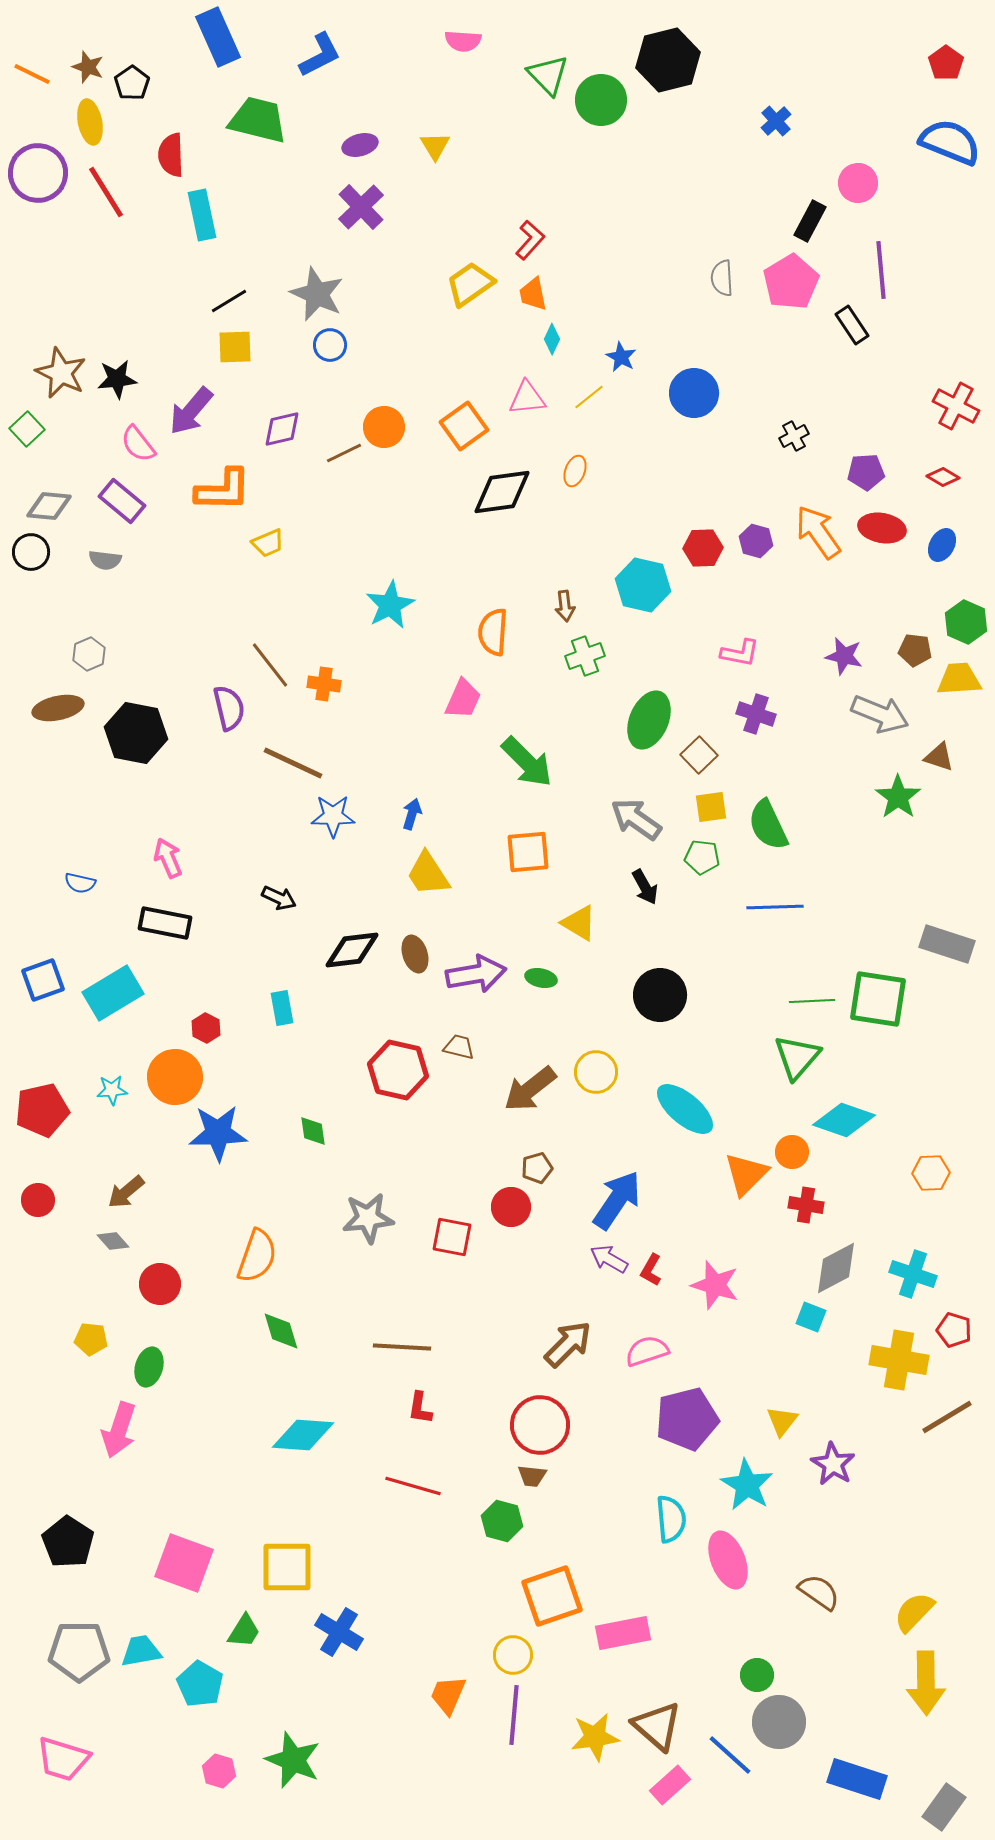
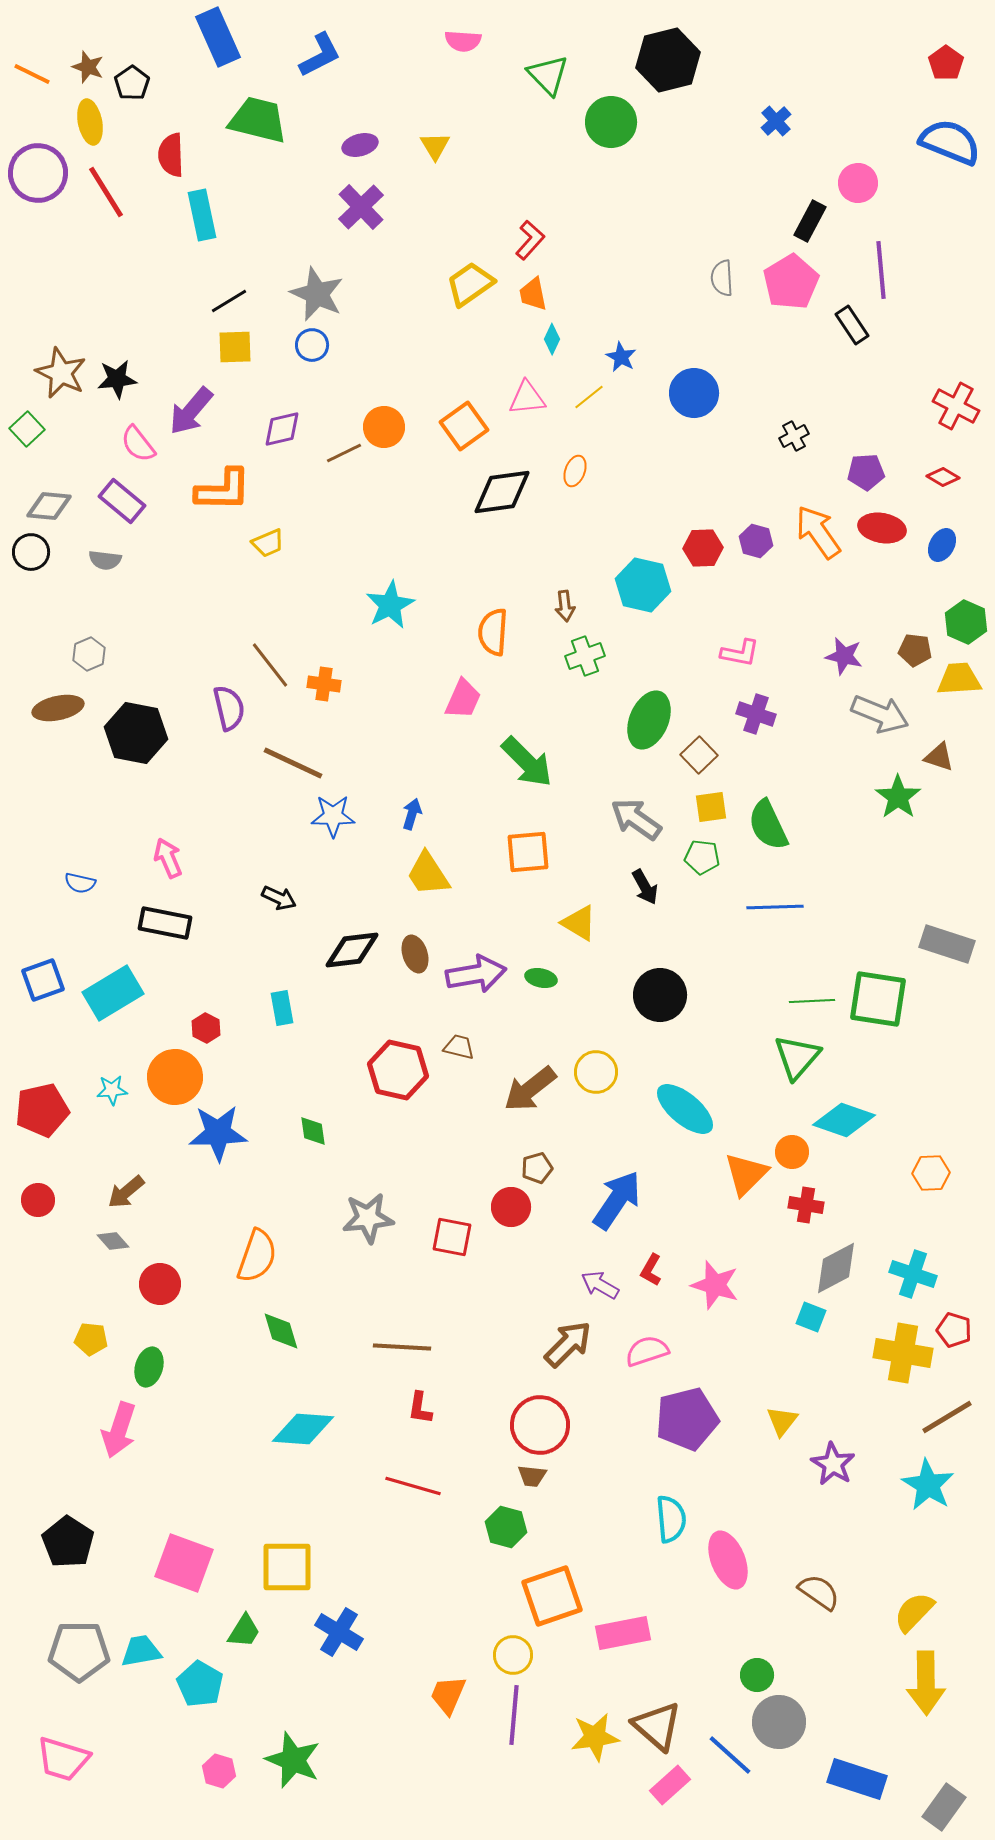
green circle at (601, 100): moved 10 px right, 22 px down
blue circle at (330, 345): moved 18 px left
purple arrow at (609, 1259): moved 9 px left, 26 px down
yellow cross at (899, 1360): moved 4 px right, 7 px up
cyan diamond at (303, 1435): moved 6 px up
cyan star at (747, 1485): moved 181 px right
green hexagon at (502, 1521): moved 4 px right, 6 px down
